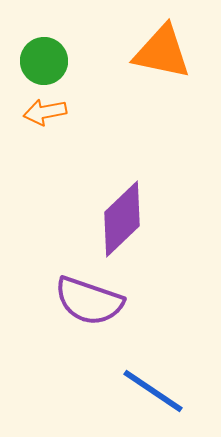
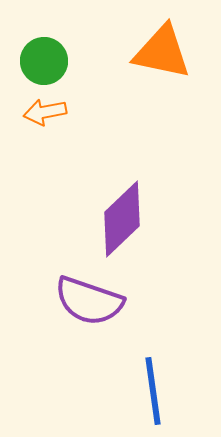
blue line: rotated 48 degrees clockwise
